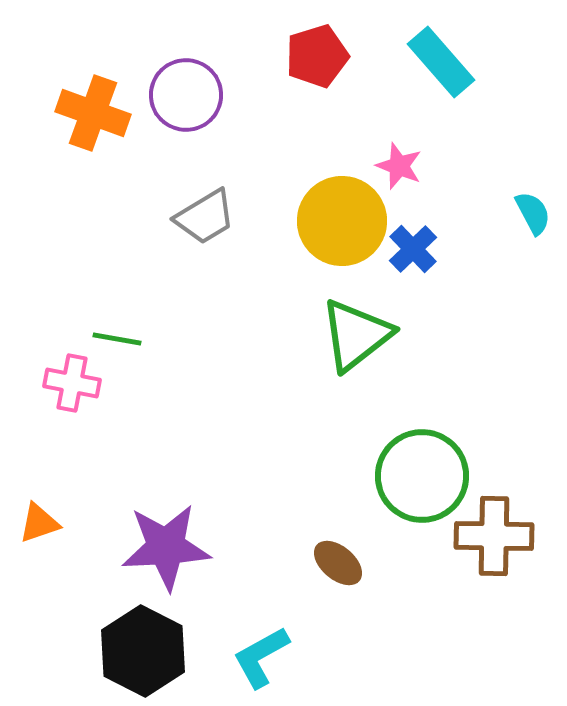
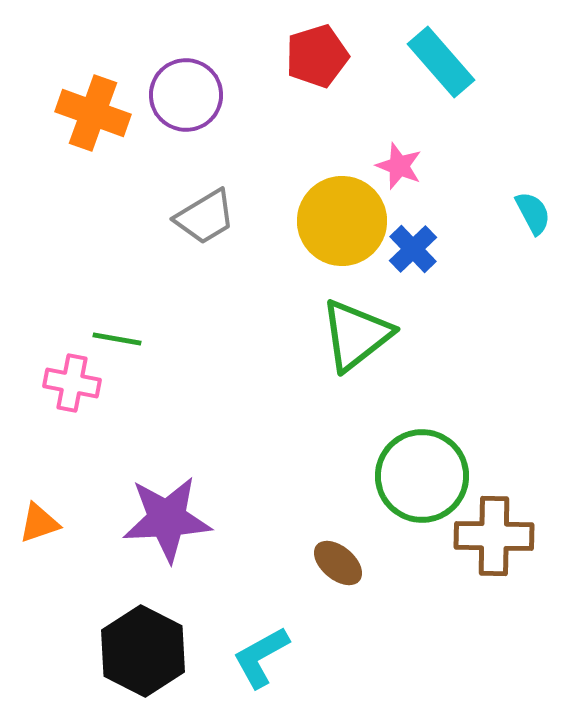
purple star: moved 1 px right, 28 px up
